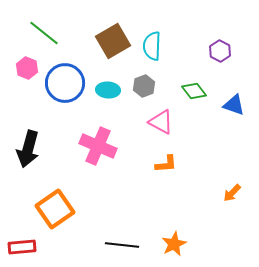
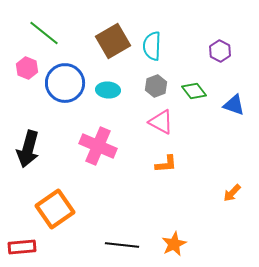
gray hexagon: moved 12 px right
